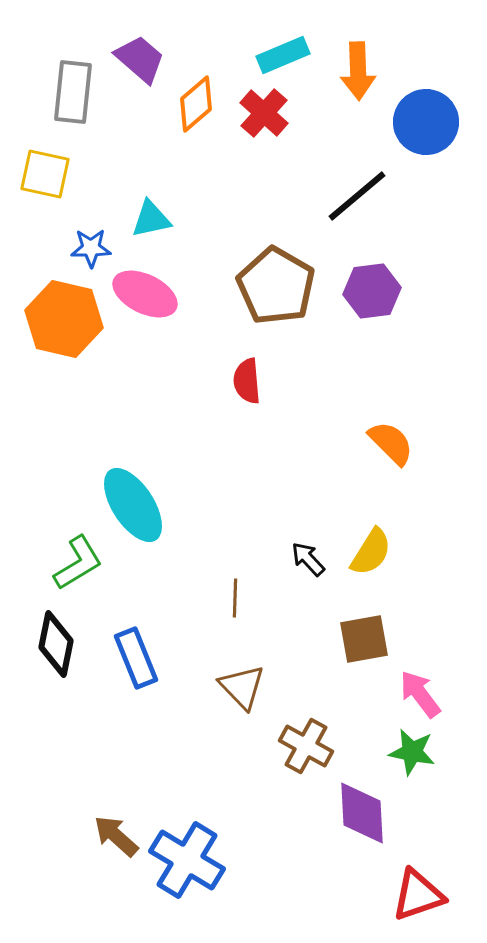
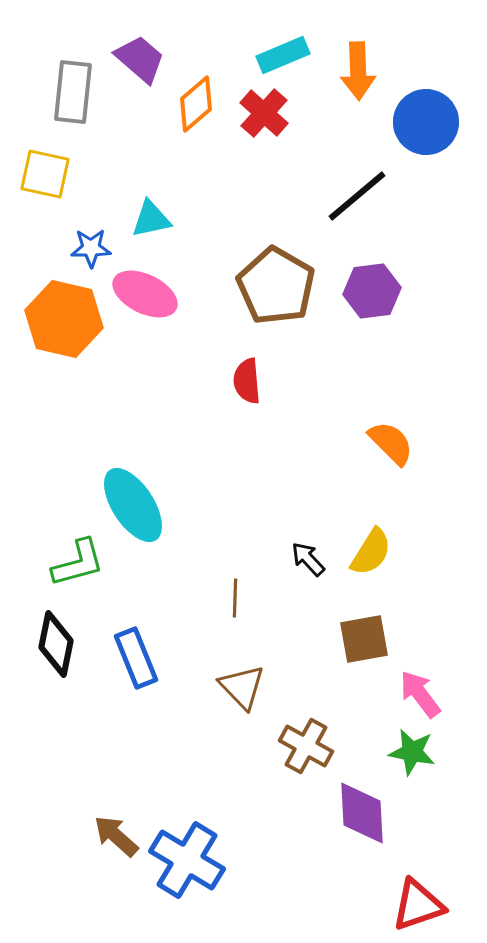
green L-shape: rotated 16 degrees clockwise
red triangle: moved 10 px down
